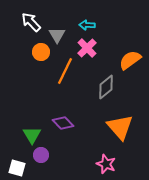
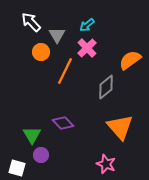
cyan arrow: rotated 42 degrees counterclockwise
